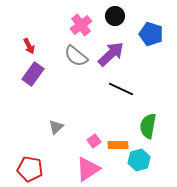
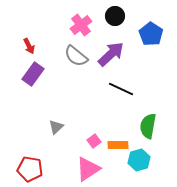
blue pentagon: rotated 15 degrees clockwise
